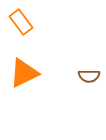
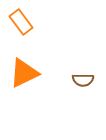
brown semicircle: moved 6 px left, 4 px down
